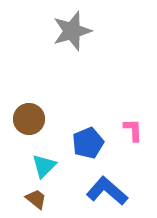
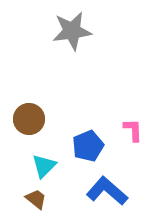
gray star: rotated 9 degrees clockwise
blue pentagon: moved 3 px down
